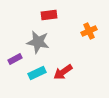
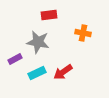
orange cross: moved 6 px left, 2 px down; rotated 35 degrees clockwise
